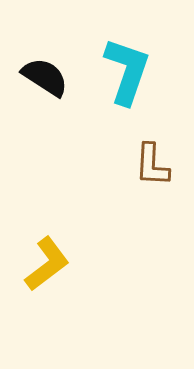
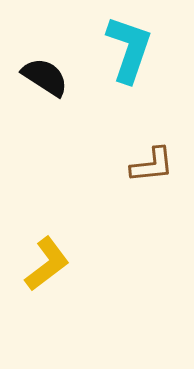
cyan L-shape: moved 2 px right, 22 px up
brown L-shape: rotated 99 degrees counterclockwise
